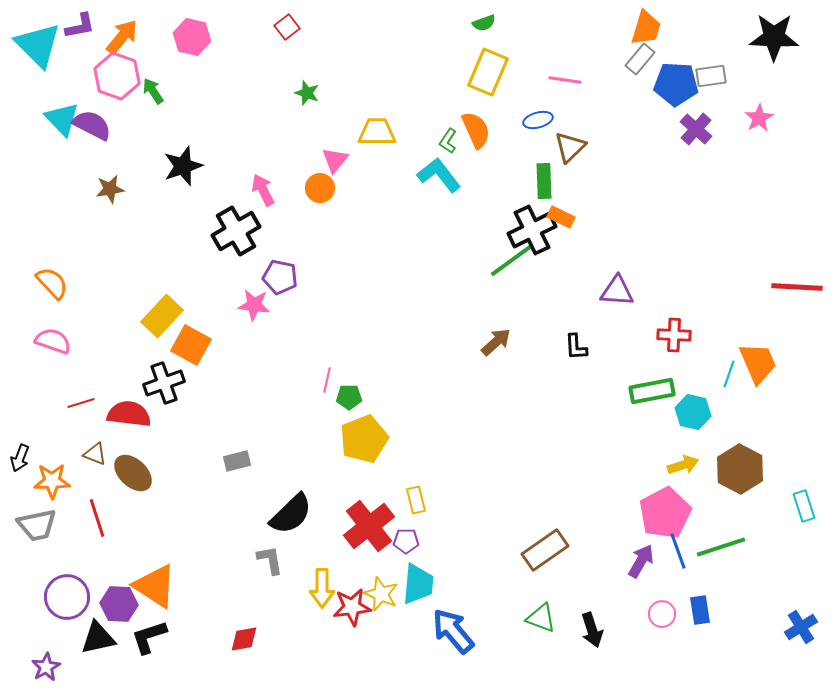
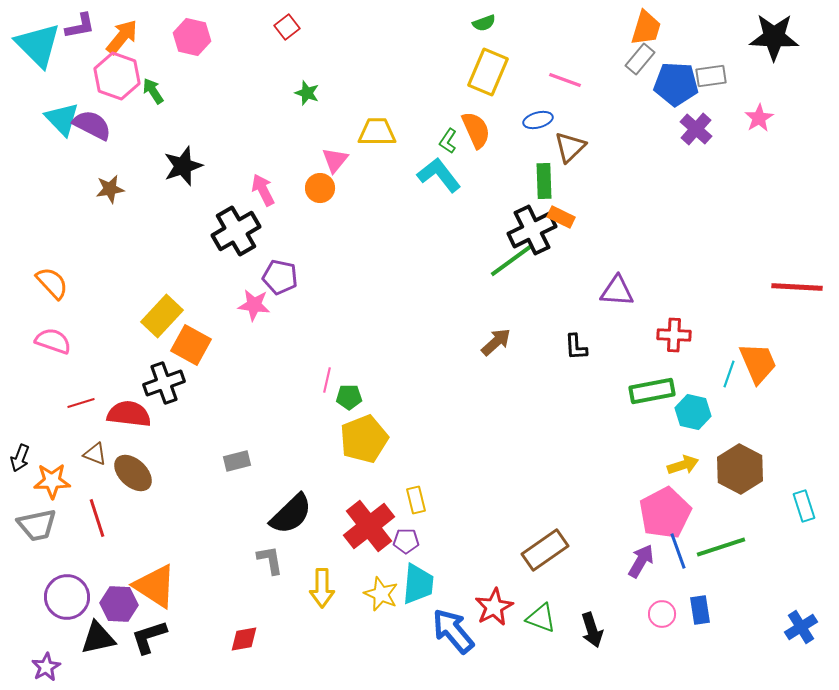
pink line at (565, 80): rotated 12 degrees clockwise
red star at (352, 607): moved 142 px right; rotated 21 degrees counterclockwise
